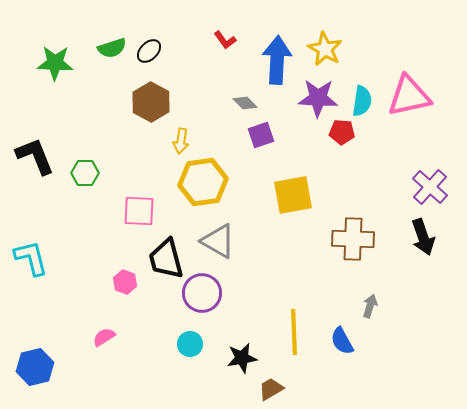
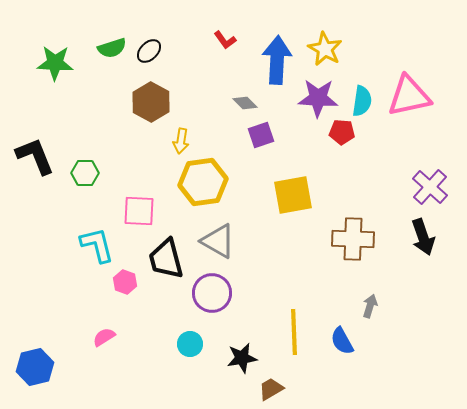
cyan L-shape: moved 66 px right, 13 px up
purple circle: moved 10 px right
